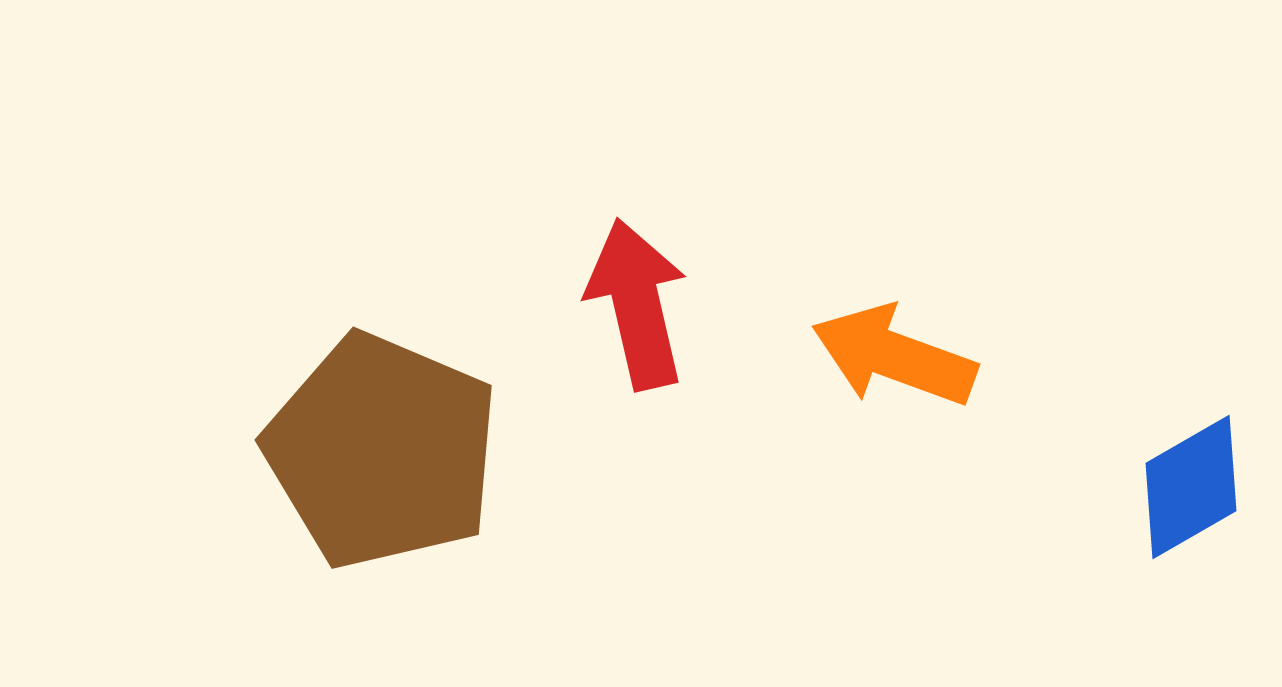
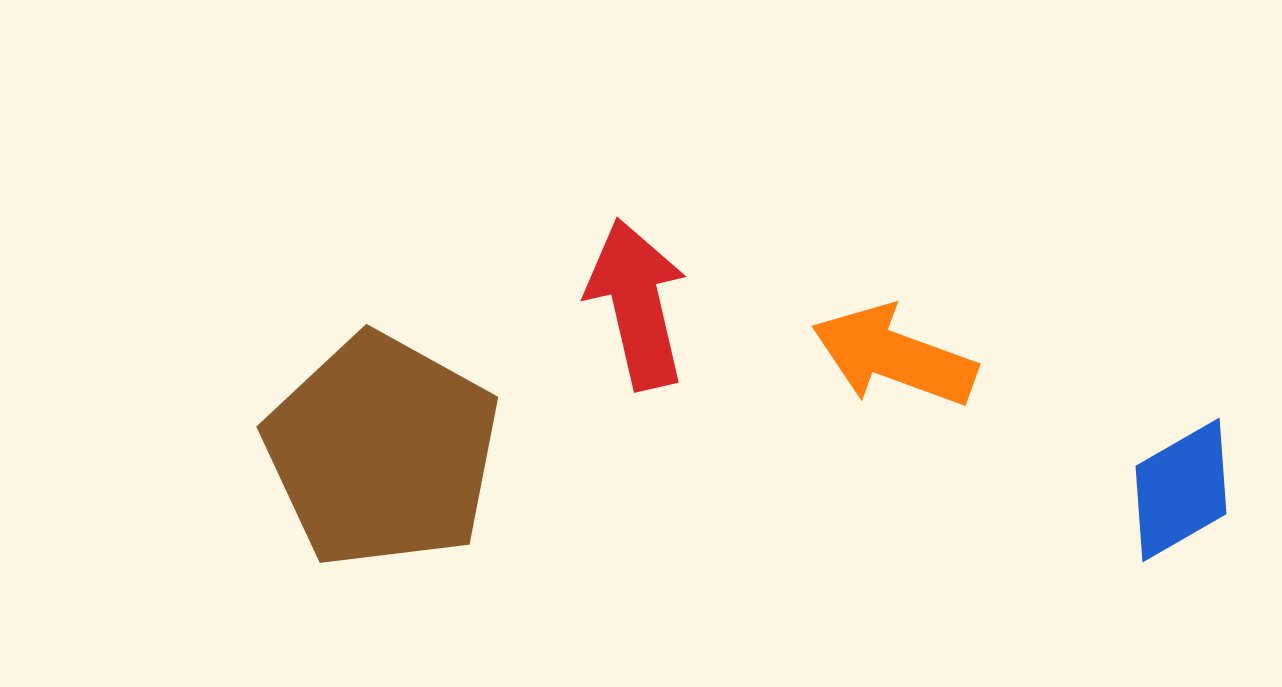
brown pentagon: rotated 6 degrees clockwise
blue diamond: moved 10 px left, 3 px down
